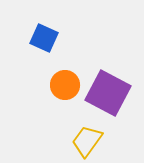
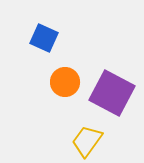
orange circle: moved 3 px up
purple square: moved 4 px right
